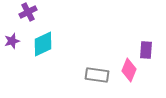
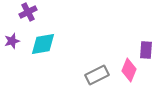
cyan diamond: rotated 16 degrees clockwise
gray rectangle: rotated 35 degrees counterclockwise
